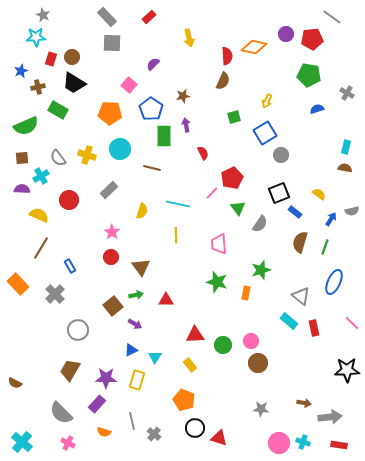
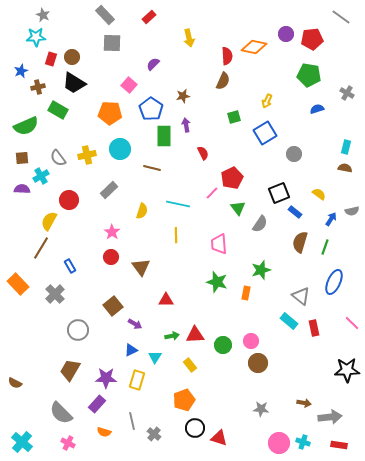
gray rectangle at (107, 17): moved 2 px left, 2 px up
gray line at (332, 17): moved 9 px right
yellow cross at (87, 155): rotated 30 degrees counterclockwise
gray circle at (281, 155): moved 13 px right, 1 px up
yellow semicircle at (39, 215): moved 10 px right, 6 px down; rotated 84 degrees counterclockwise
green arrow at (136, 295): moved 36 px right, 41 px down
orange pentagon at (184, 400): rotated 30 degrees clockwise
